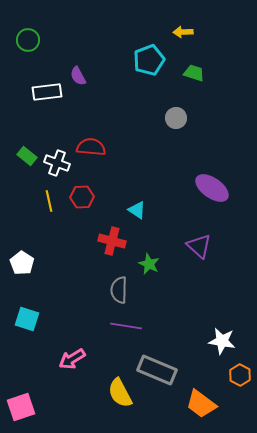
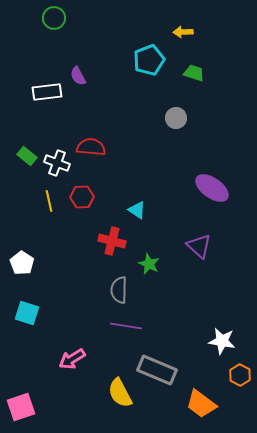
green circle: moved 26 px right, 22 px up
cyan square: moved 6 px up
